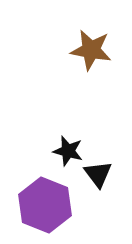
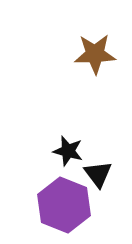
brown star: moved 4 px right, 4 px down; rotated 12 degrees counterclockwise
purple hexagon: moved 19 px right
